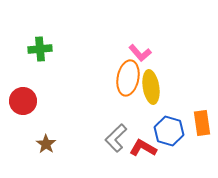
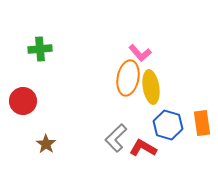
blue hexagon: moved 1 px left, 6 px up
